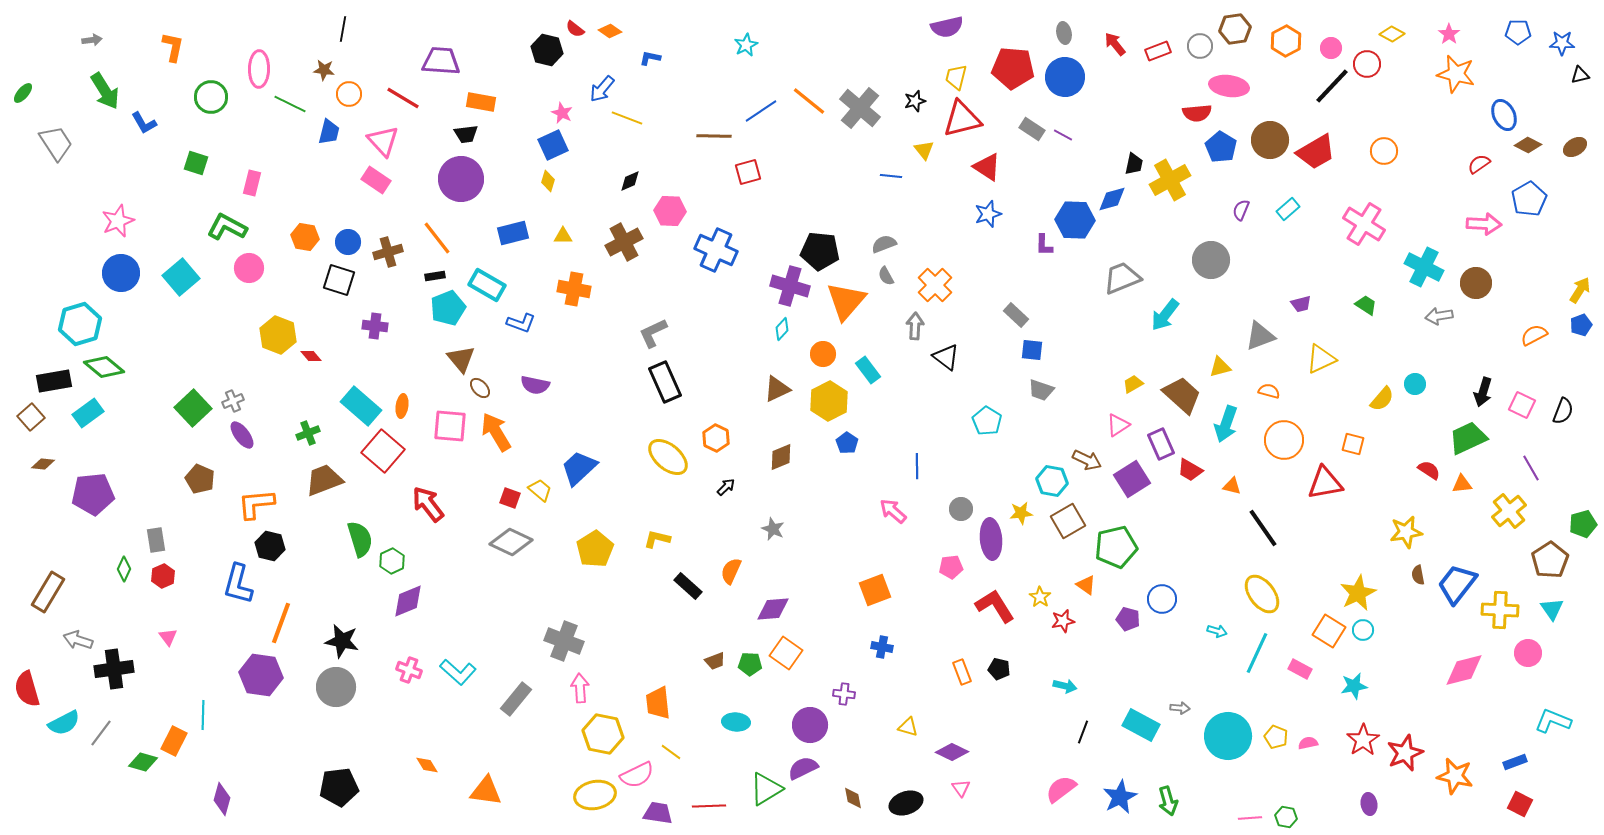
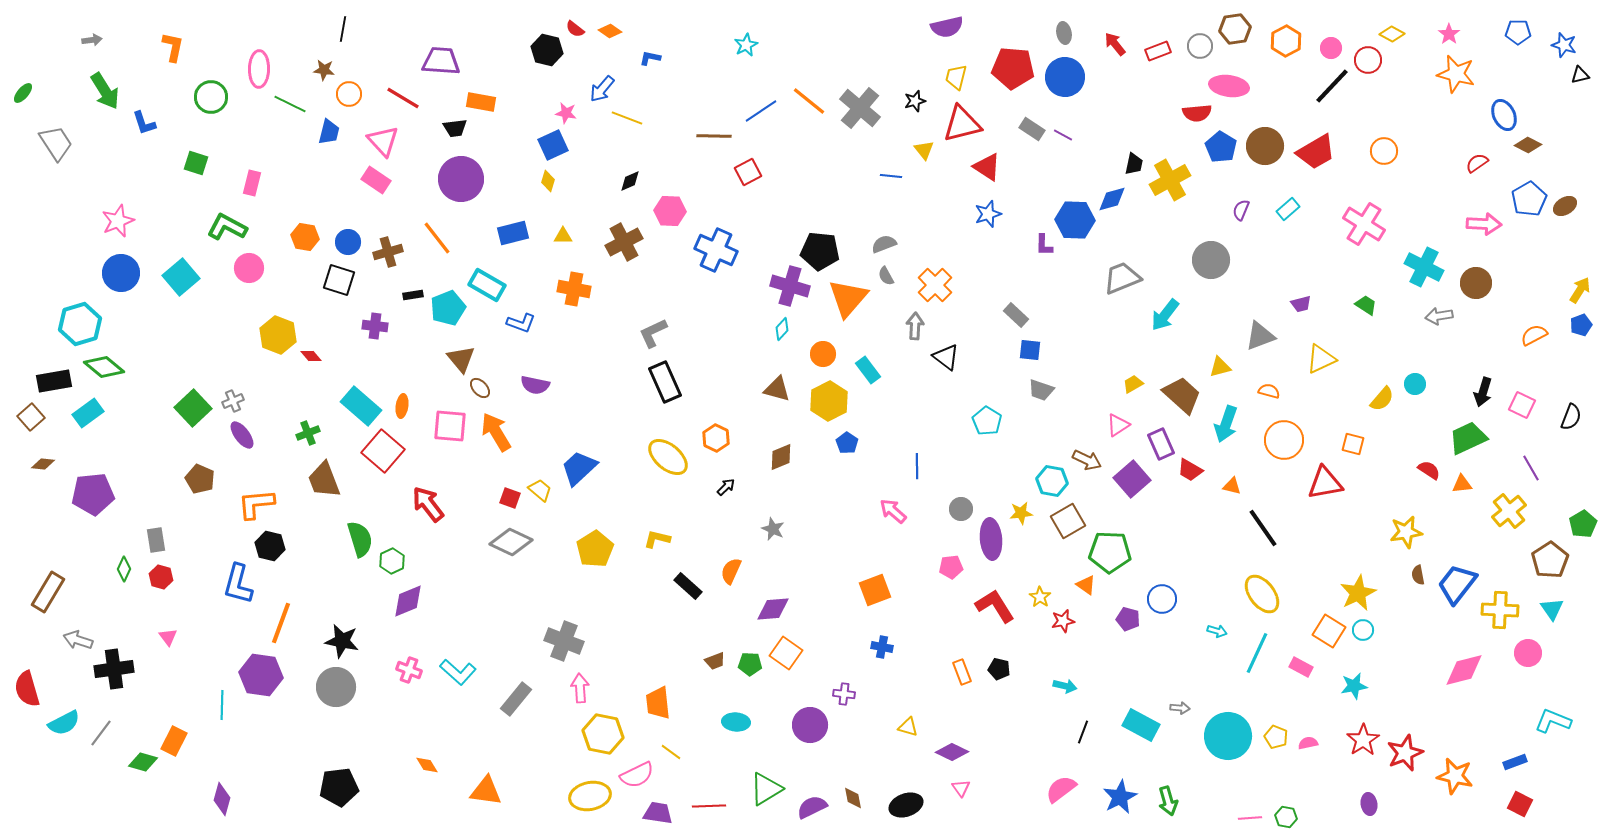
blue star at (1562, 43): moved 2 px right, 2 px down; rotated 15 degrees clockwise
red circle at (1367, 64): moved 1 px right, 4 px up
pink star at (562, 113): moved 4 px right; rotated 15 degrees counterclockwise
red triangle at (962, 119): moved 5 px down
blue L-shape at (144, 123): rotated 12 degrees clockwise
black trapezoid at (466, 134): moved 11 px left, 6 px up
brown circle at (1270, 140): moved 5 px left, 6 px down
brown ellipse at (1575, 147): moved 10 px left, 59 px down
red semicircle at (1479, 164): moved 2 px left, 1 px up
red square at (748, 172): rotated 12 degrees counterclockwise
black rectangle at (435, 276): moved 22 px left, 19 px down
orange triangle at (846, 301): moved 2 px right, 3 px up
blue square at (1032, 350): moved 2 px left
brown triangle at (777, 389): rotated 40 degrees clockwise
black semicircle at (1563, 411): moved 8 px right, 6 px down
purple square at (1132, 479): rotated 9 degrees counterclockwise
brown trapezoid at (324, 480): rotated 90 degrees counterclockwise
green pentagon at (1583, 524): rotated 16 degrees counterclockwise
green pentagon at (1116, 547): moved 6 px left, 5 px down; rotated 15 degrees clockwise
red hexagon at (163, 576): moved 2 px left, 1 px down; rotated 20 degrees counterclockwise
pink rectangle at (1300, 669): moved 1 px right, 2 px up
cyan line at (203, 715): moved 19 px right, 10 px up
purple semicircle at (803, 768): moved 9 px right, 39 px down
yellow ellipse at (595, 795): moved 5 px left, 1 px down
black ellipse at (906, 803): moved 2 px down
